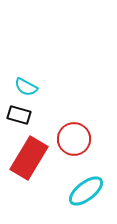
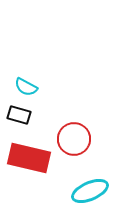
red rectangle: rotated 72 degrees clockwise
cyan ellipse: moved 4 px right; rotated 15 degrees clockwise
